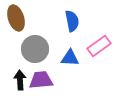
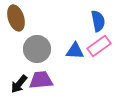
blue semicircle: moved 26 px right
gray circle: moved 2 px right
blue triangle: moved 5 px right, 7 px up
black arrow: moved 1 px left, 4 px down; rotated 138 degrees counterclockwise
